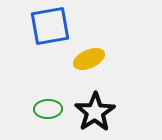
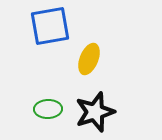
yellow ellipse: rotated 44 degrees counterclockwise
black star: rotated 15 degrees clockwise
